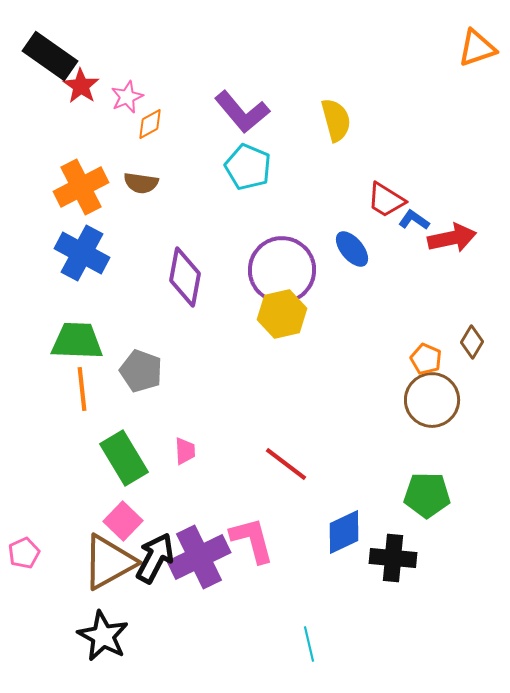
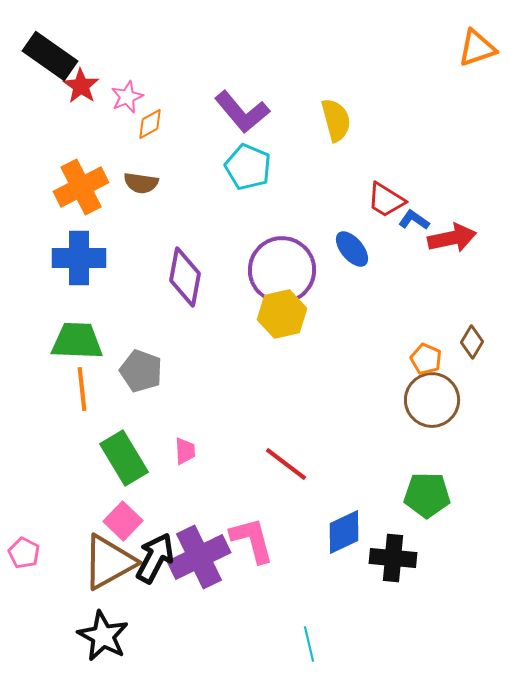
blue cross: moved 3 px left, 5 px down; rotated 28 degrees counterclockwise
pink pentagon: rotated 20 degrees counterclockwise
